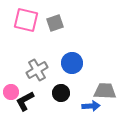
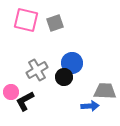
black circle: moved 3 px right, 16 px up
blue arrow: moved 1 px left
